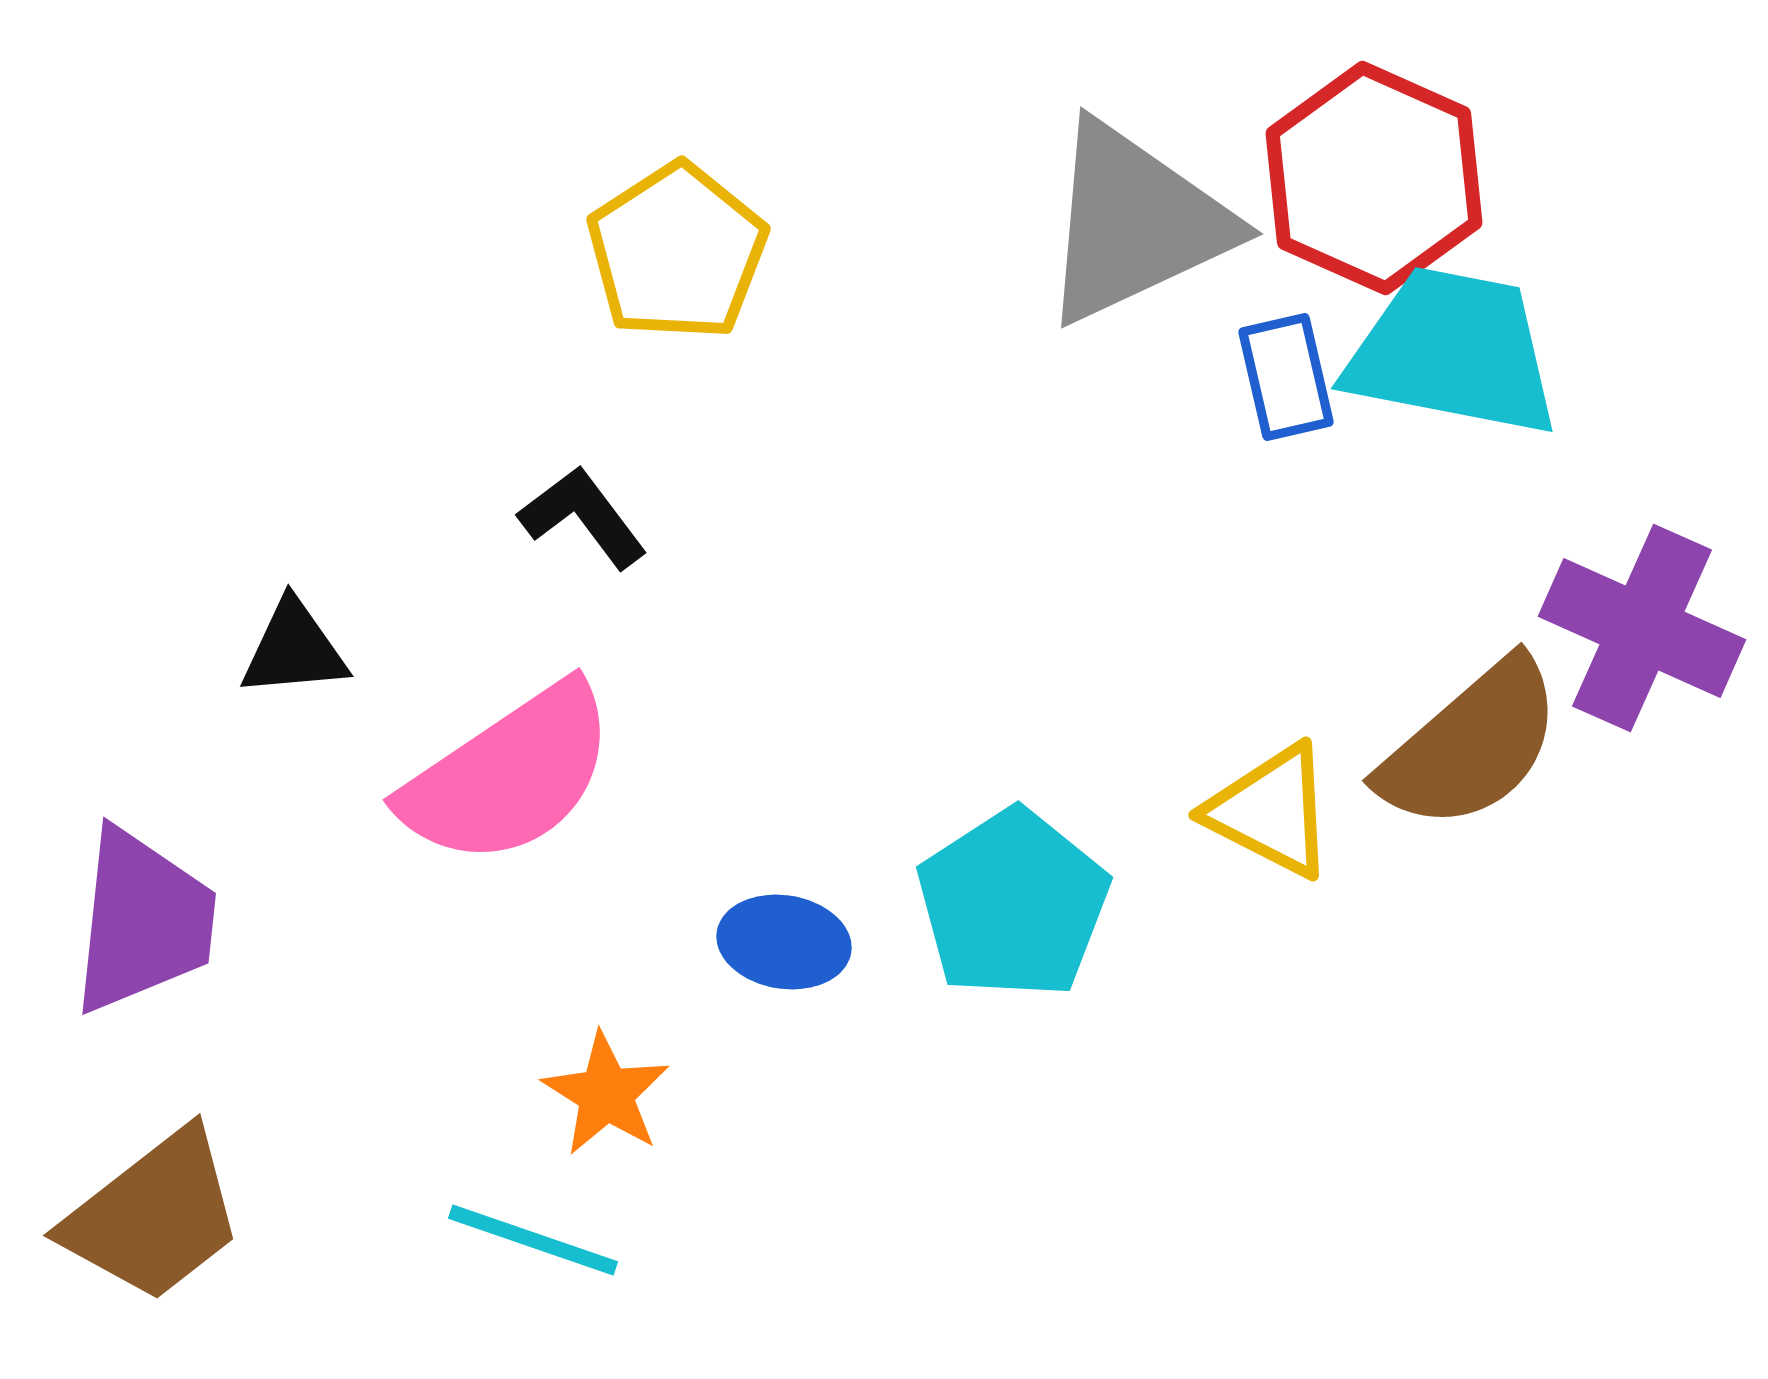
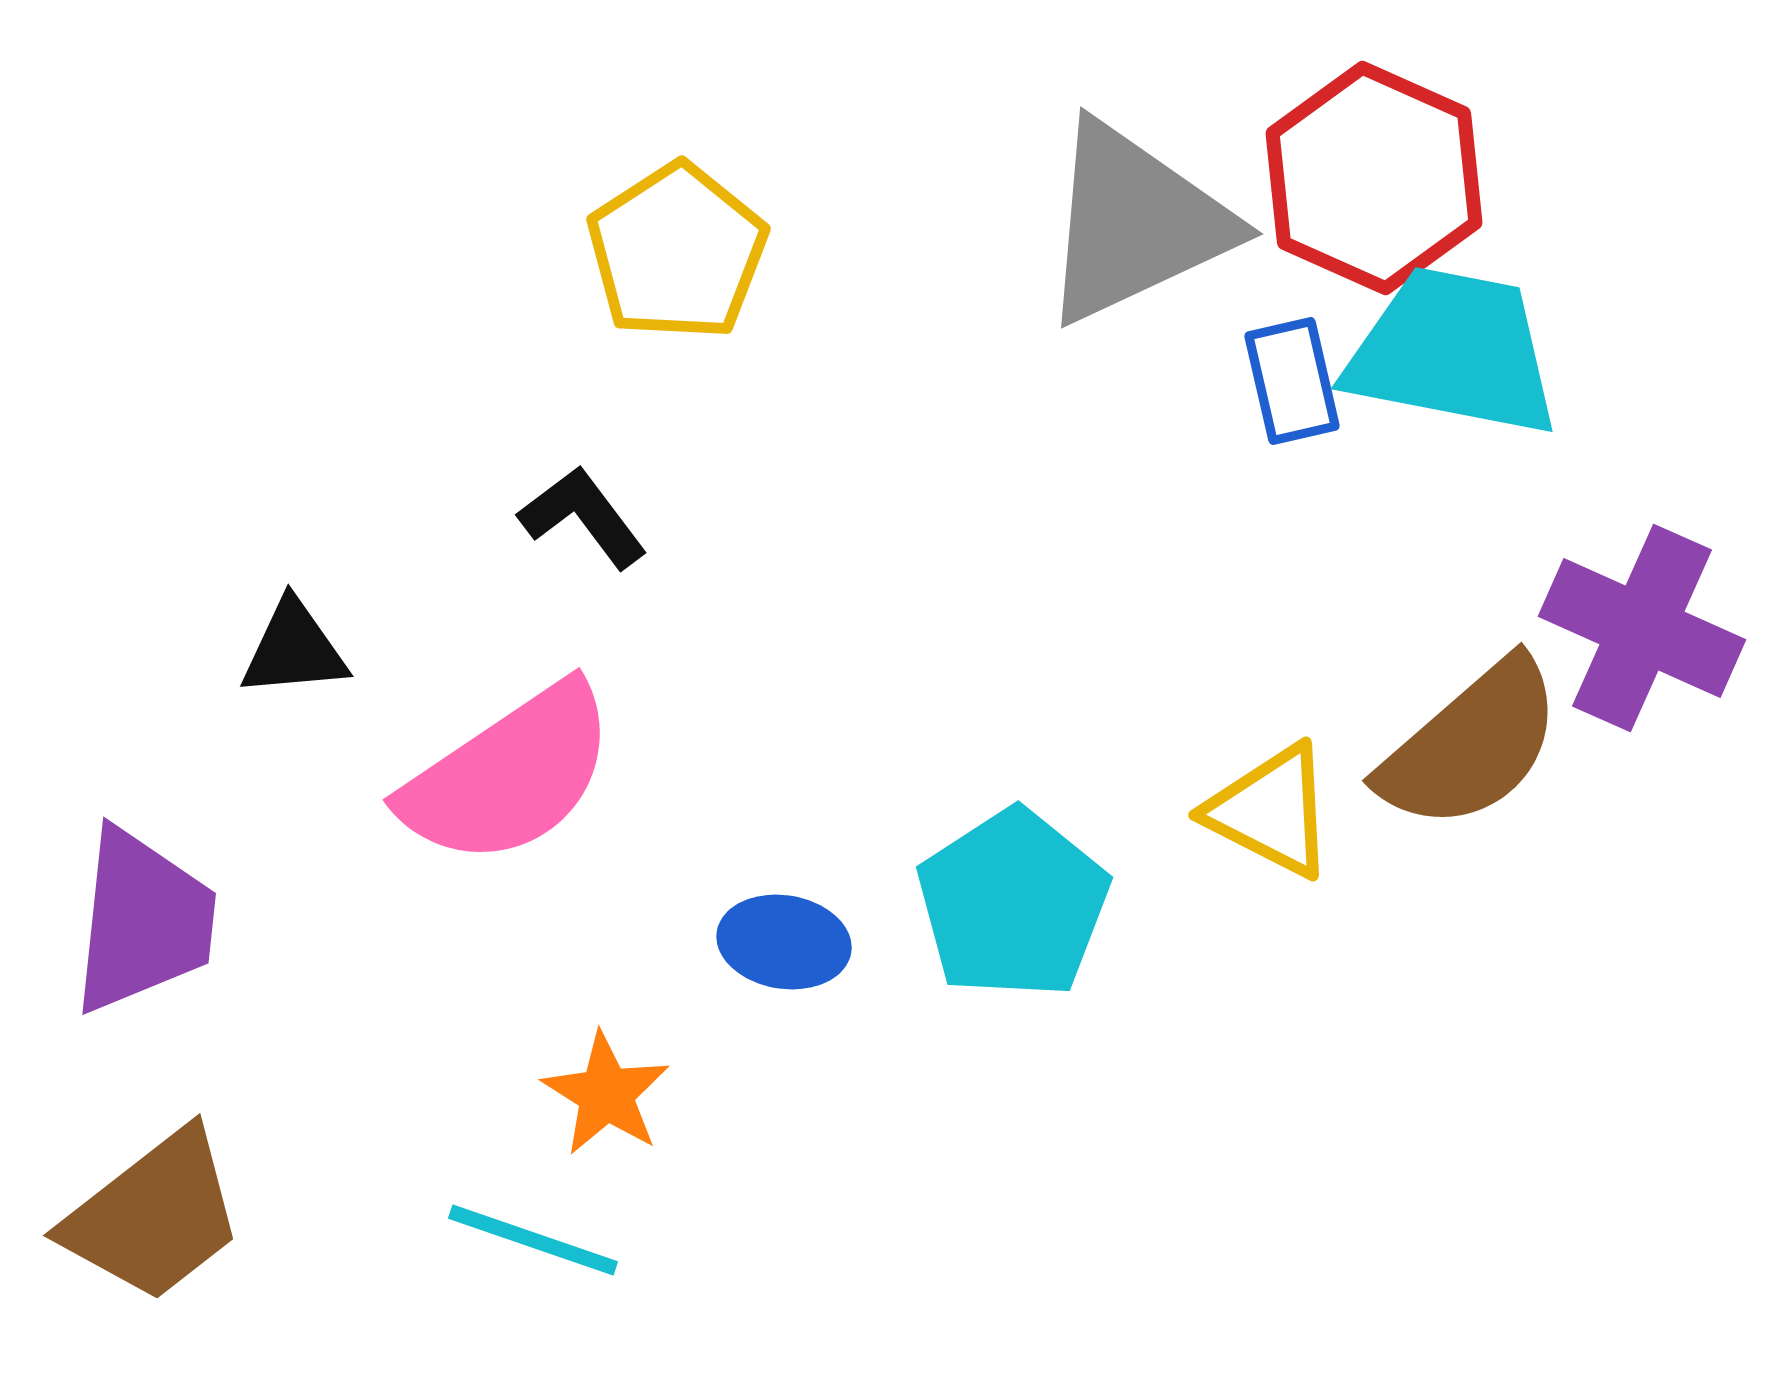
blue rectangle: moved 6 px right, 4 px down
